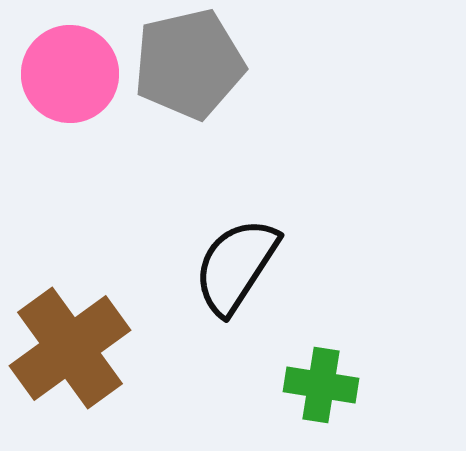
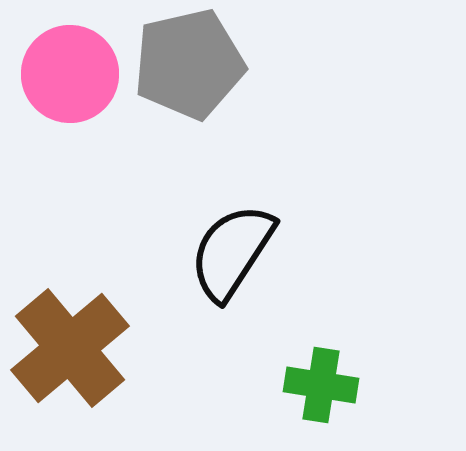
black semicircle: moved 4 px left, 14 px up
brown cross: rotated 4 degrees counterclockwise
